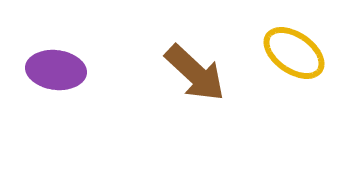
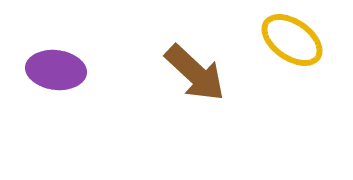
yellow ellipse: moved 2 px left, 13 px up
